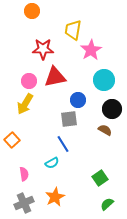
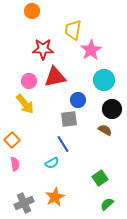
yellow arrow: rotated 70 degrees counterclockwise
pink semicircle: moved 9 px left, 10 px up
